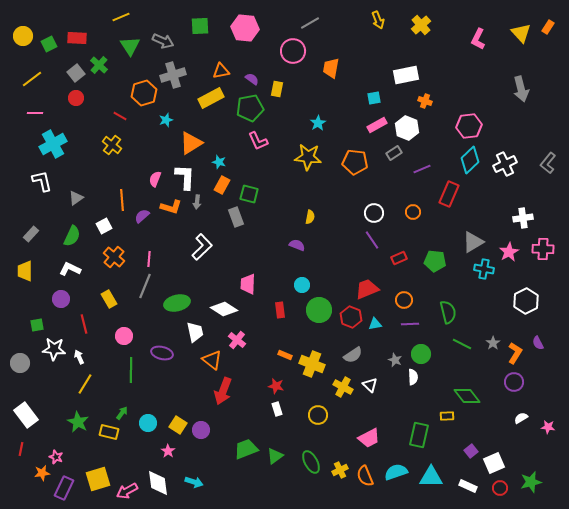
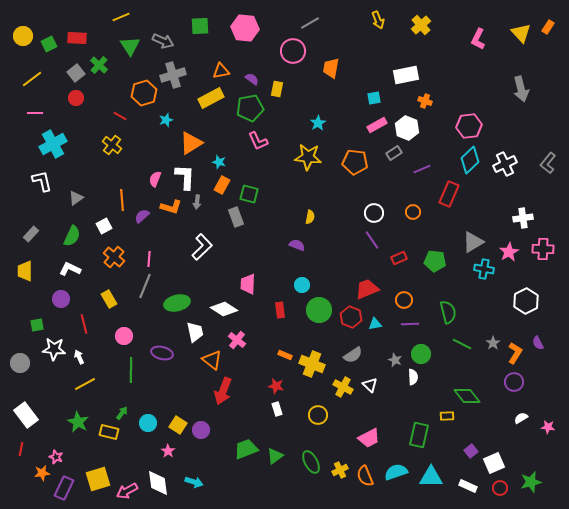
yellow line at (85, 384): rotated 30 degrees clockwise
